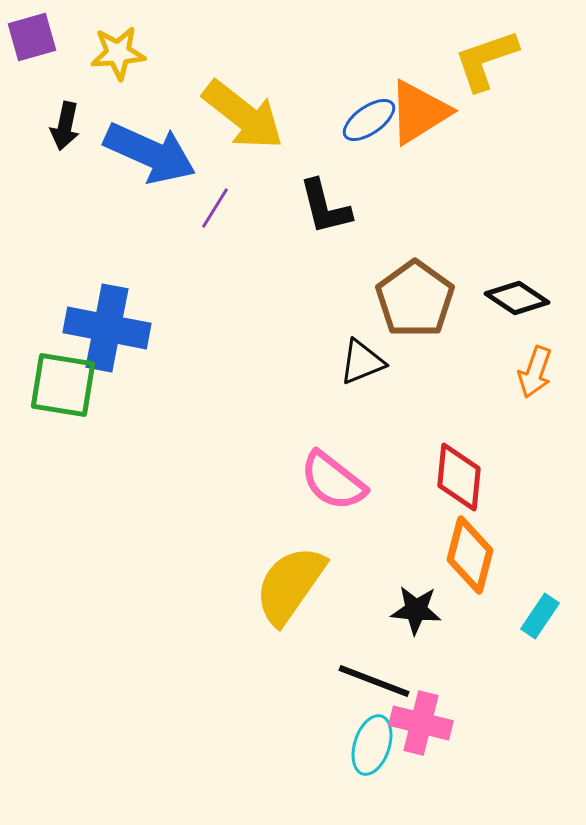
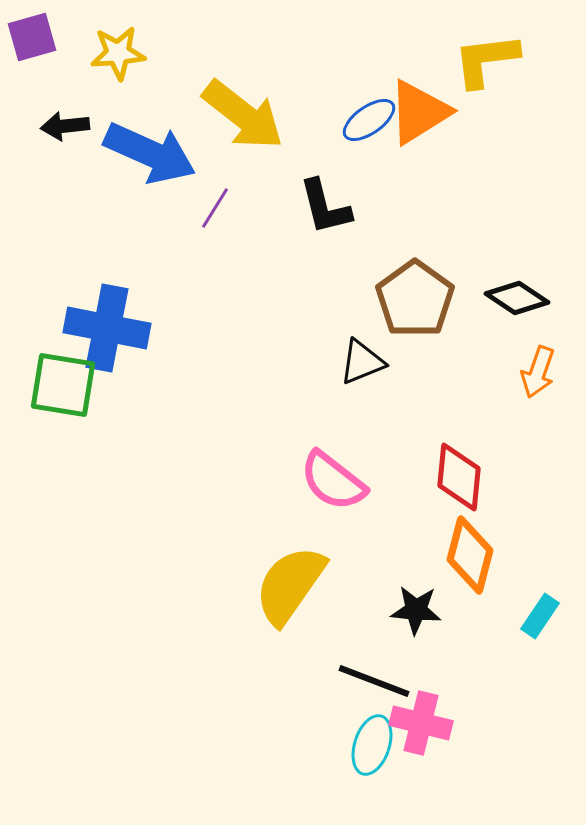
yellow L-shape: rotated 12 degrees clockwise
black arrow: rotated 72 degrees clockwise
orange arrow: moved 3 px right
